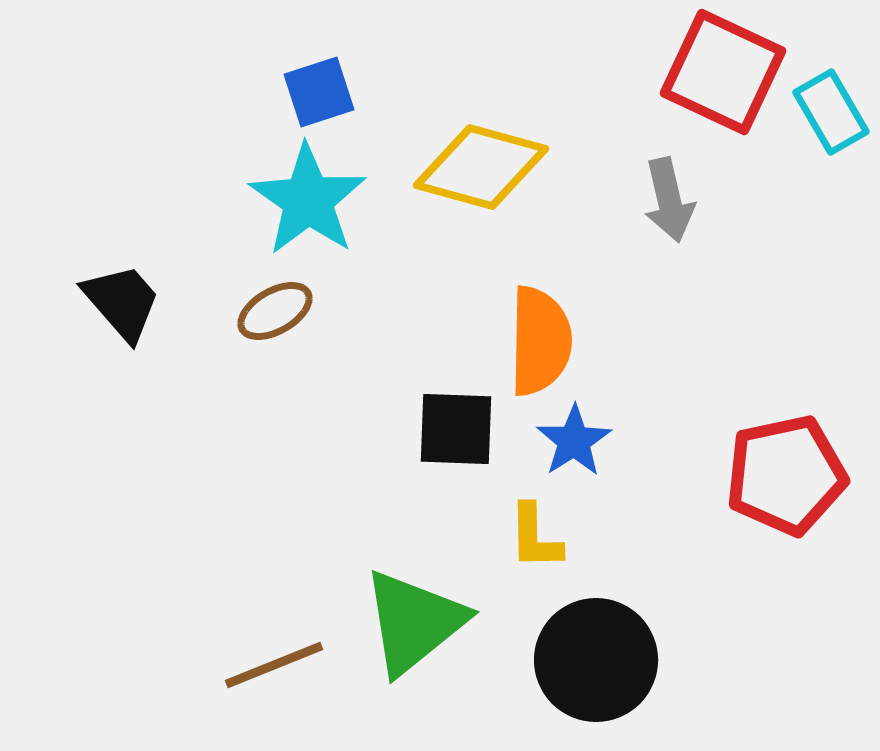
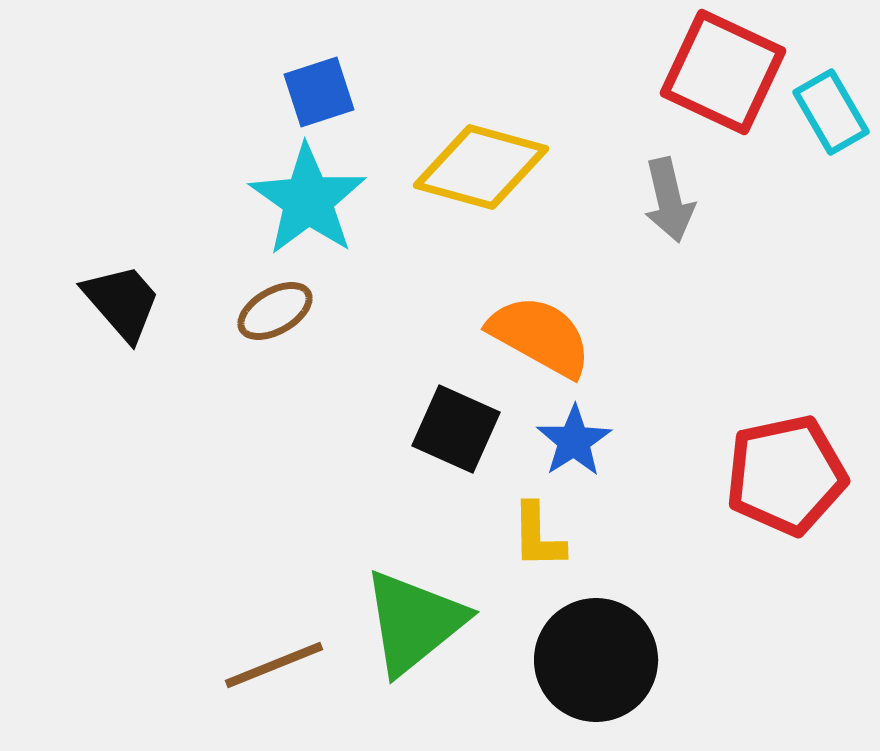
orange semicircle: moved 5 px up; rotated 62 degrees counterclockwise
black square: rotated 22 degrees clockwise
yellow L-shape: moved 3 px right, 1 px up
